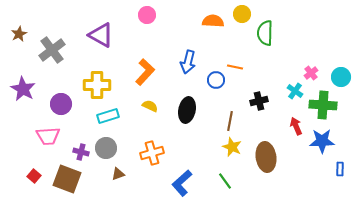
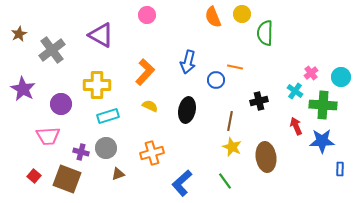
orange semicircle: moved 4 px up; rotated 115 degrees counterclockwise
